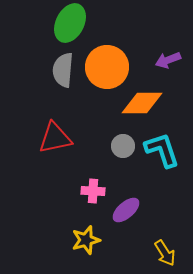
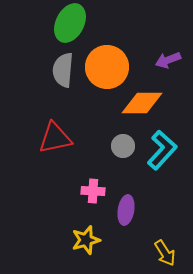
cyan L-shape: rotated 60 degrees clockwise
purple ellipse: rotated 40 degrees counterclockwise
